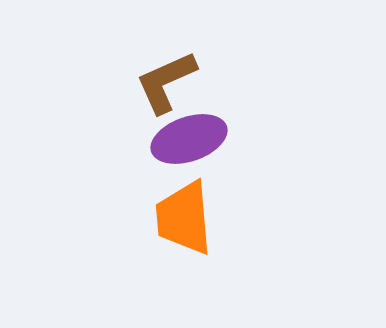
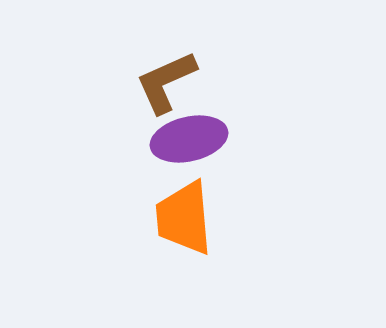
purple ellipse: rotated 6 degrees clockwise
